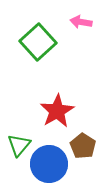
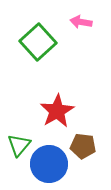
brown pentagon: rotated 25 degrees counterclockwise
